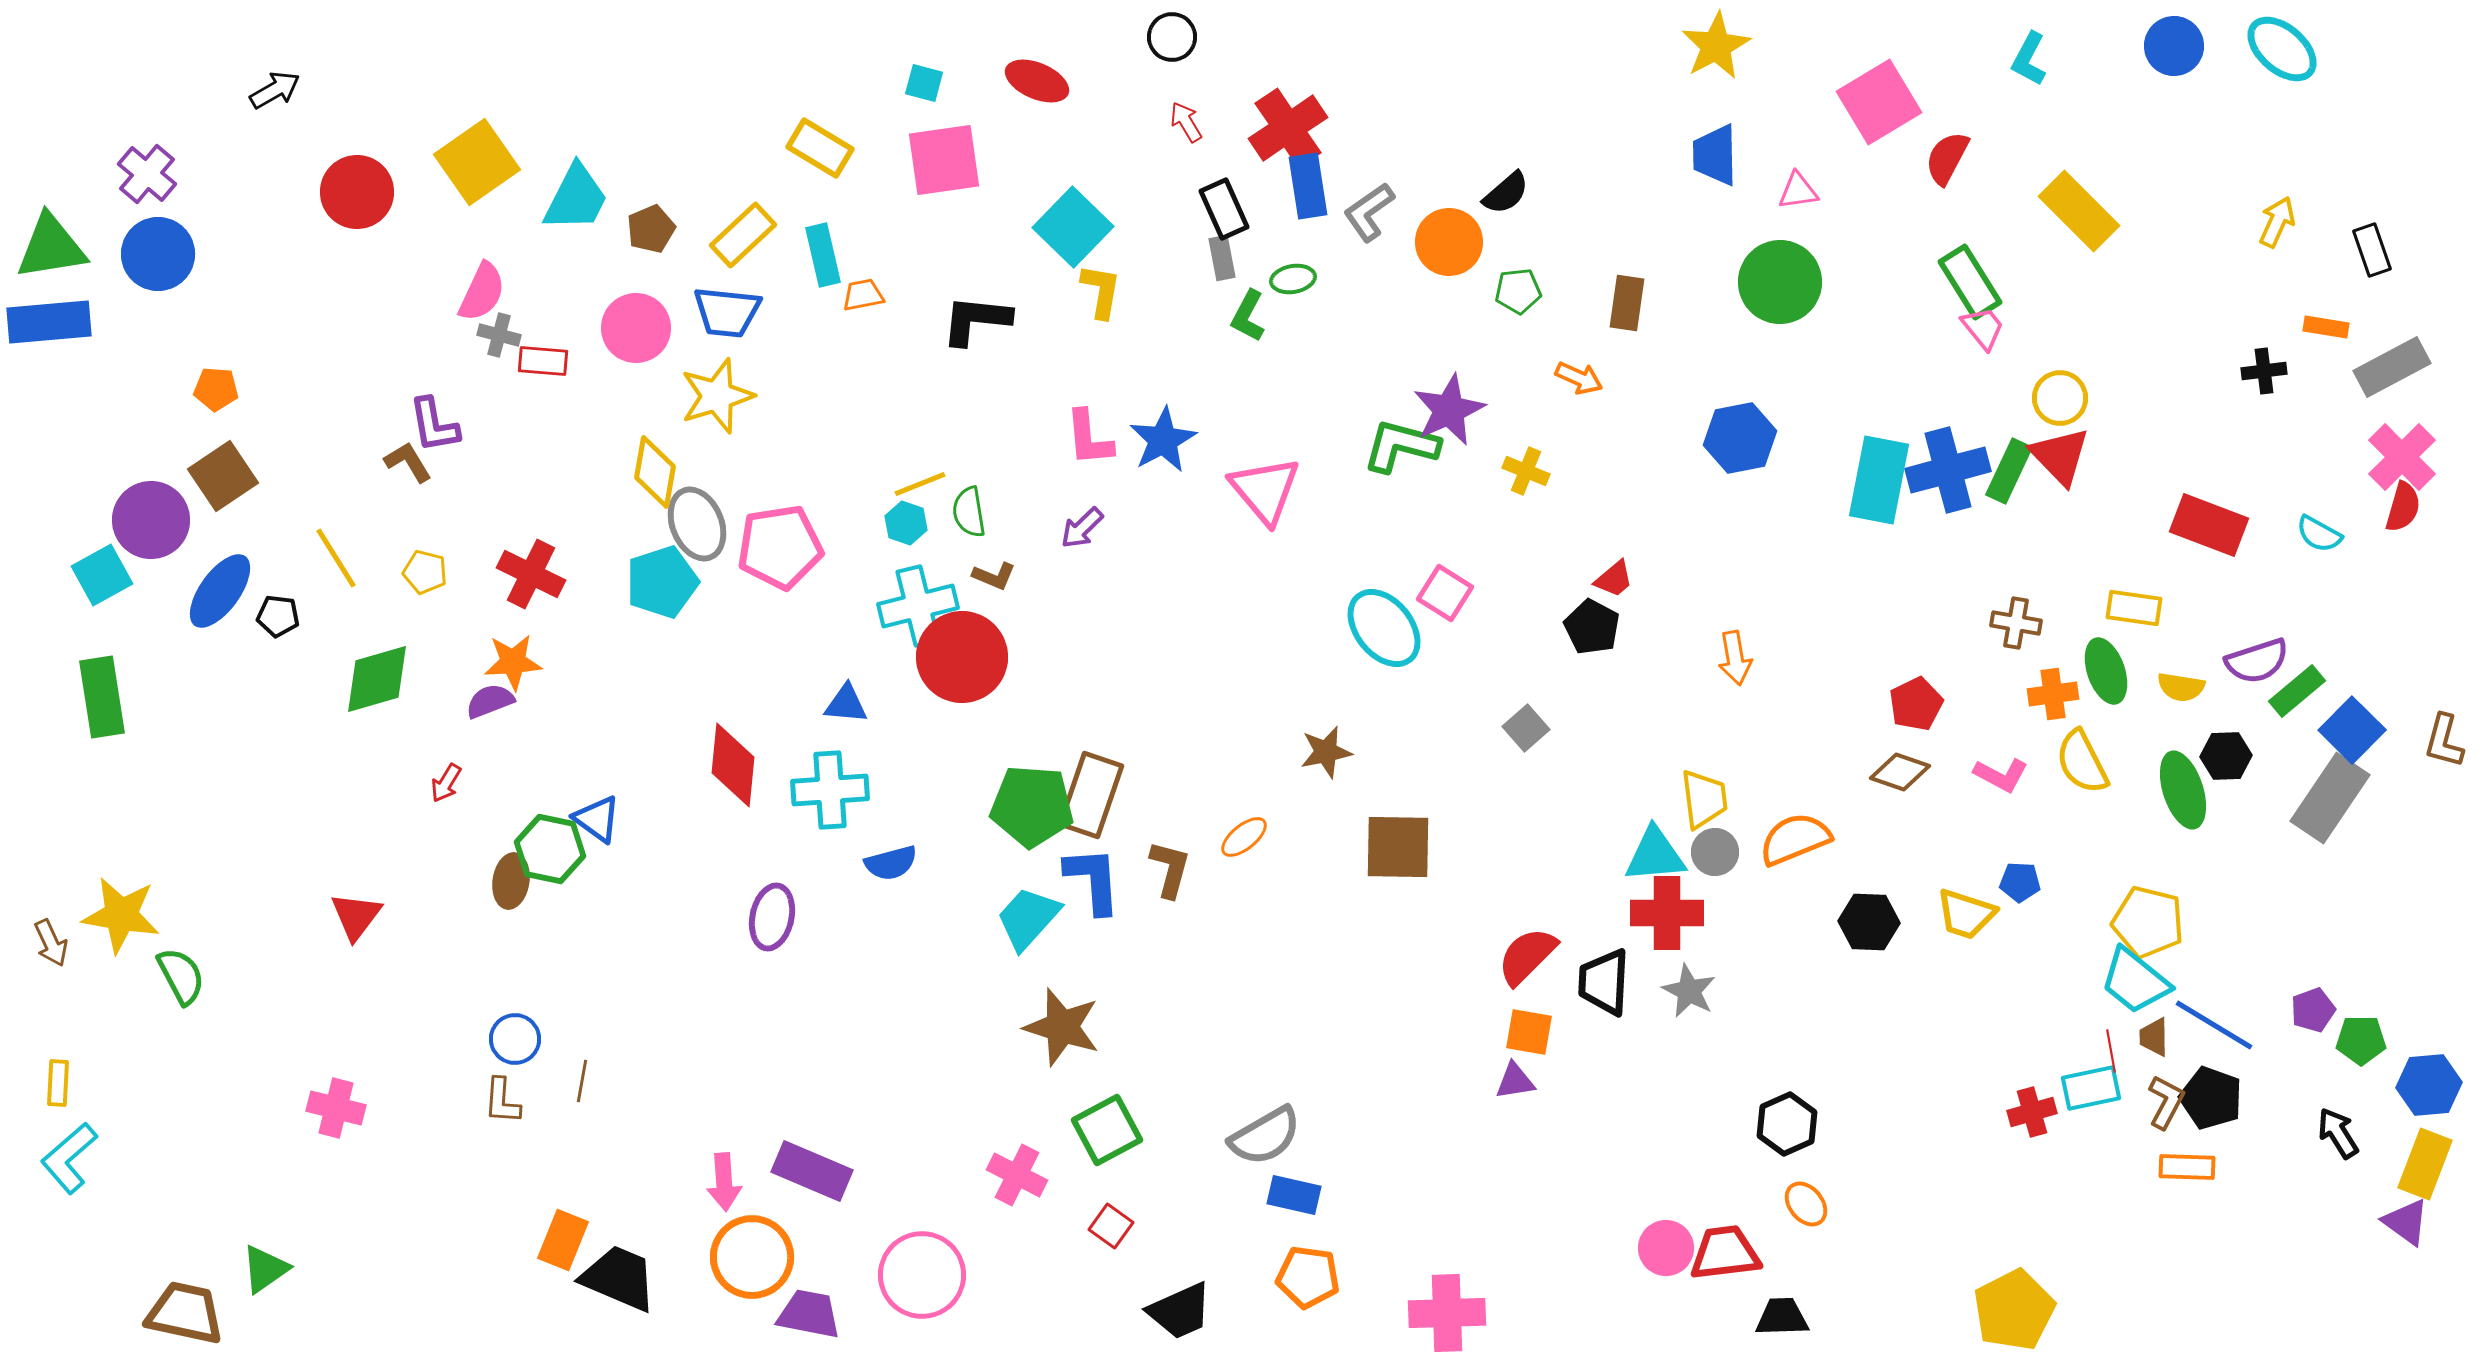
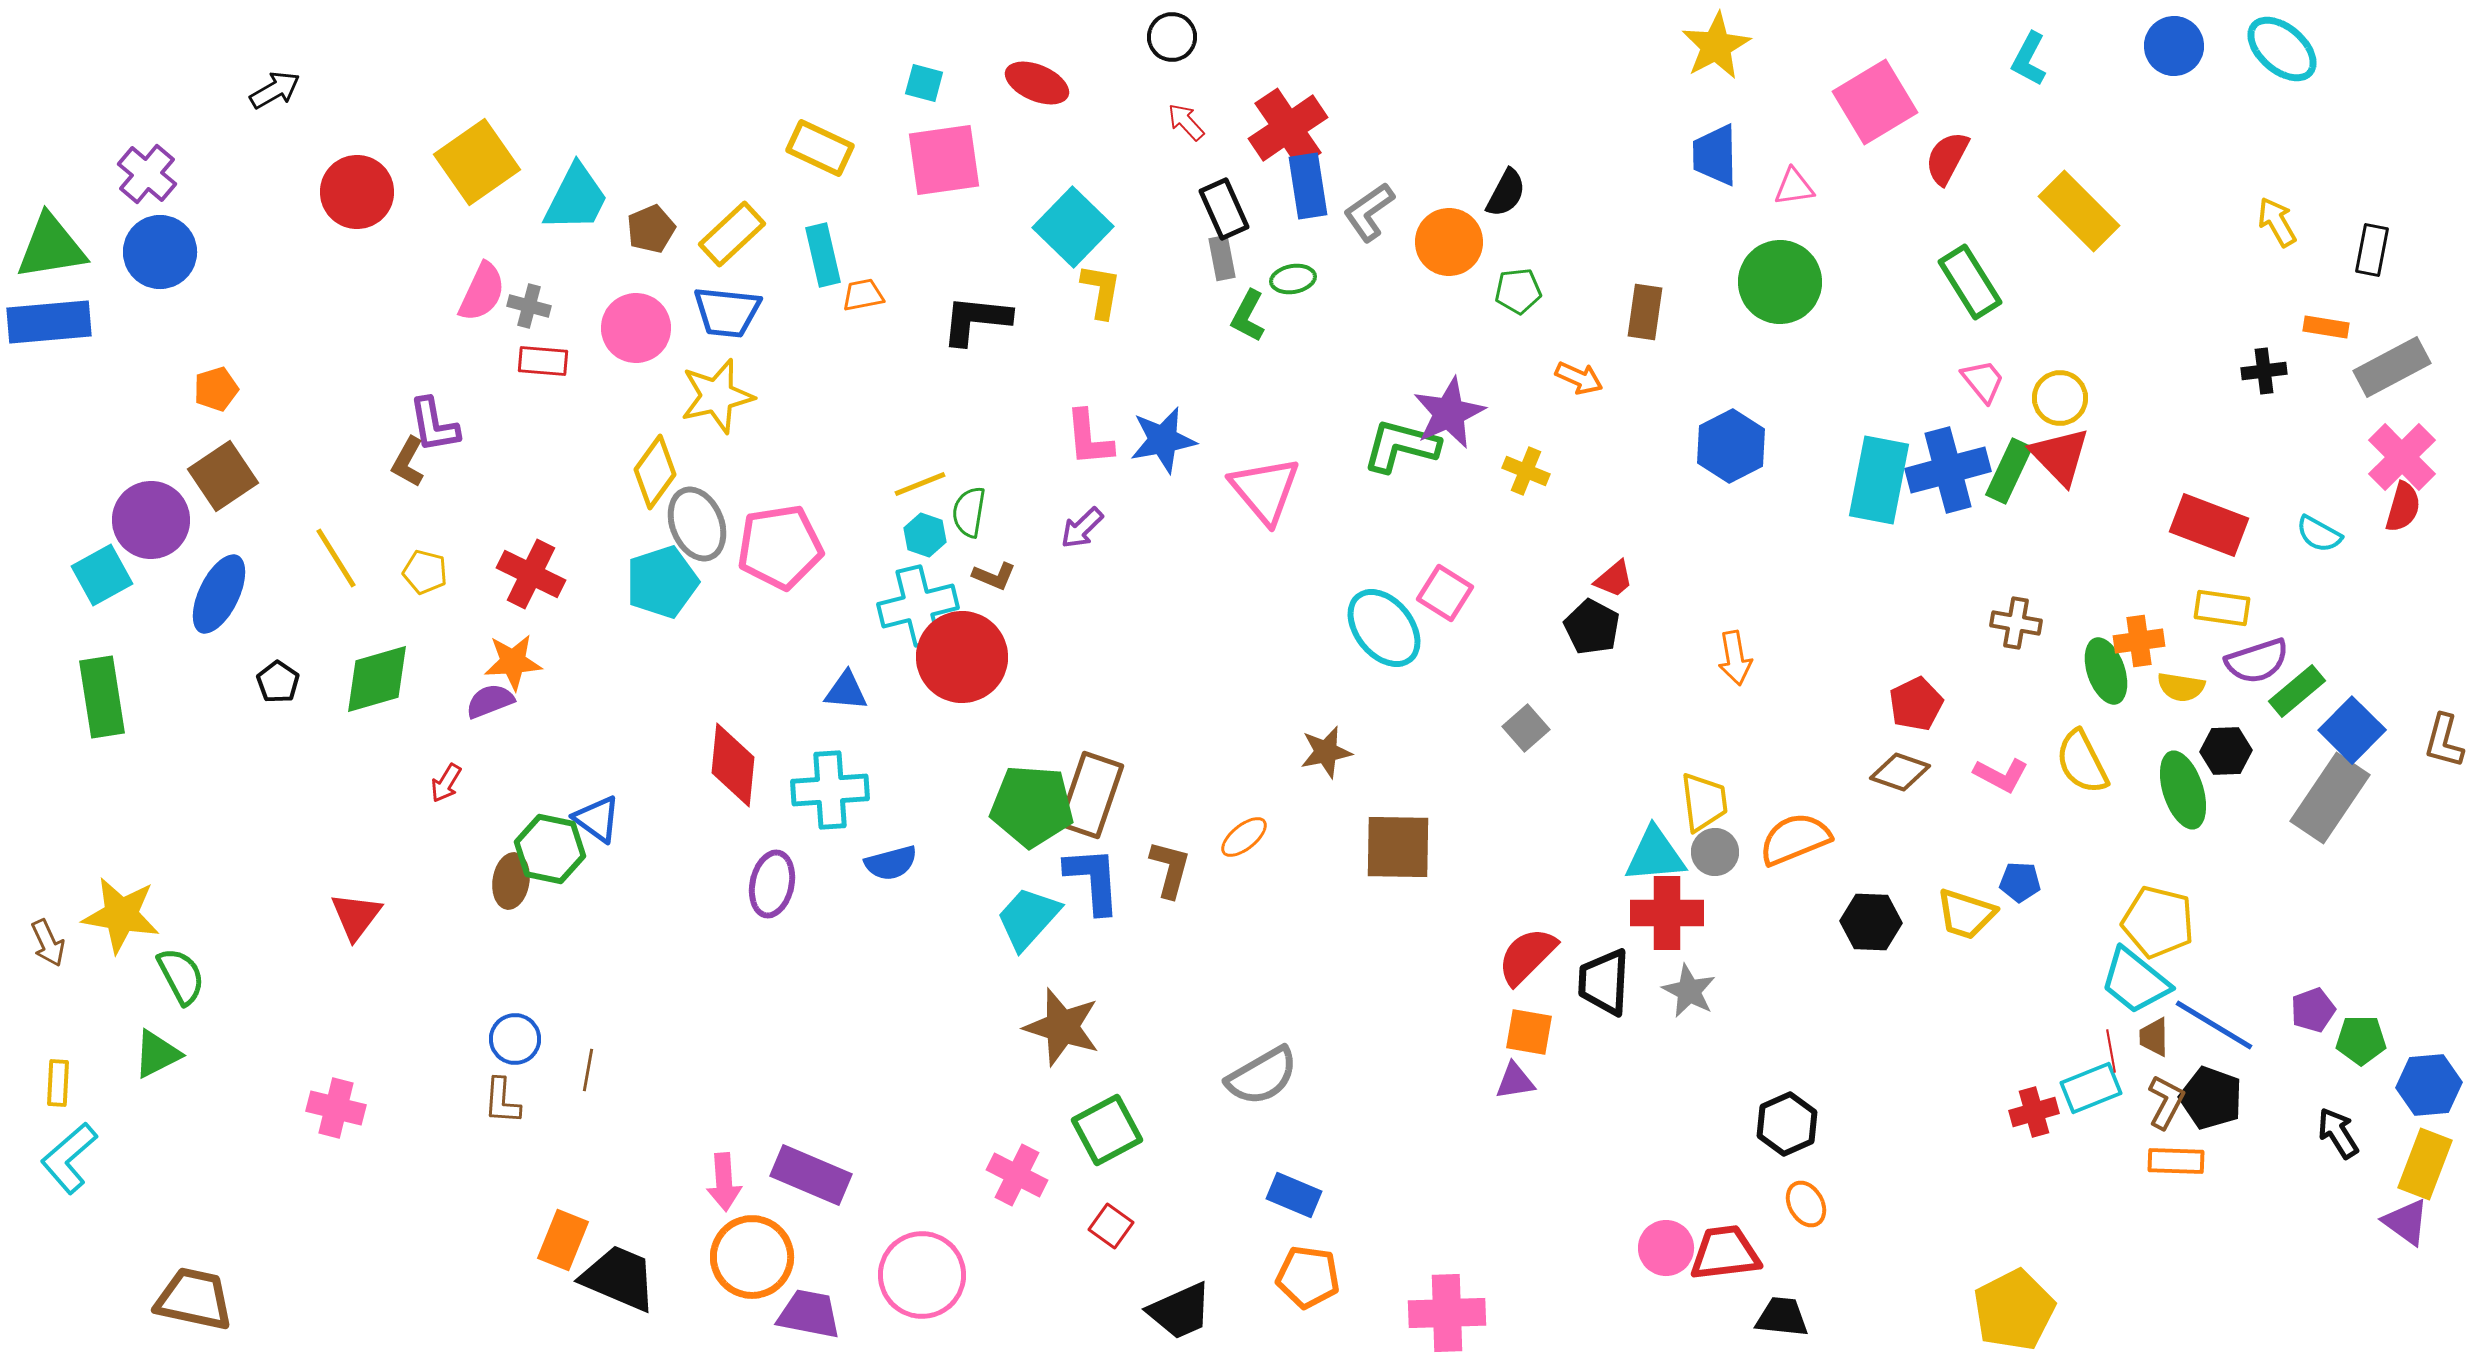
red ellipse at (1037, 81): moved 2 px down
pink square at (1879, 102): moved 4 px left
red arrow at (1186, 122): rotated 12 degrees counterclockwise
yellow rectangle at (820, 148): rotated 6 degrees counterclockwise
pink triangle at (1798, 191): moved 4 px left, 4 px up
black semicircle at (1506, 193): rotated 21 degrees counterclockwise
yellow arrow at (2277, 222): rotated 54 degrees counterclockwise
yellow rectangle at (743, 235): moved 11 px left, 1 px up
black rectangle at (2372, 250): rotated 30 degrees clockwise
blue circle at (158, 254): moved 2 px right, 2 px up
brown rectangle at (1627, 303): moved 18 px right, 9 px down
pink trapezoid at (1983, 328): moved 53 px down
gray cross at (499, 335): moved 30 px right, 29 px up
orange pentagon at (216, 389): rotated 21 degrees counterclockwise
yellow star at (717, 396): rotated 4 degrees clockwise
purple star at (1449, 410): moved 3 px down
blue hexagon at (1740, 438): moved 9 px left, 8 px down; rotated 16 degrees counterclockwise
blue star at (1163, 440): rotated 18 degrees clockwise
brown L-shape at (408, 462): rotated 120 degrees counterclockwise
yellow diamond at (655, 472): rotated 26 degrees clockwise
green semicircle at (969, 512): rotated 18 degrees clockwise
cyan hexagon at (906, 523): moved 19 px right, 12 px down
blue ellipse at (220, 591): moved 1 px left, 3 px down; rotated 10 degrees counterclockwise
yellow rectangle at (2134, 608): moved 88 px right
black pentagon at (278, 616): moved 66 px down; rotated 27 degrees clockwise
orange cross at (2053, 694): moved 86 px right, 53 px up
blue triangle at (846, 704): moved 13 px up
black hexagon at (2226, 756): moved 5 px up
yellow trapezoid at (1704, 799): moved 3 px down
purple ellipse at (772, 917): moved 33 px up
black hexagon at (1869, 922): moved 2 px right
yellow pentagon at (2148, 922): moved 10 px right
brown arrow at (51, 943): moved 3 px left
brown line at (582, 1081): moved 6 px right, 11 px up
cyan rectangle at (2091, 1088): rotated 10 degrees counterclockwise
red cross at (2032, 1112): moved 2 px right
gray semicircle at (1265, 1136): moved 3 px left, 60 px up
orange rectangle at (2187, 1167): moved 11 px left, 6 px up
purple rectangle at (812, 1171): moved 1 px left, 4 px down
blue rectangle at (1294, 1195): rotated 10 degrees clockwise
orange ellipse at (1806, 1204): rotated 9 degrees clockwise
green triangle at (265, 1269): moved 108 px left, 215 px up; rotated 8 degrees clockwise
brown trapezoid at (185, 1313): moved 9 px right, 14 px up
black trapezoid at (1782, 1317): rotated 8 degrees clockwise
